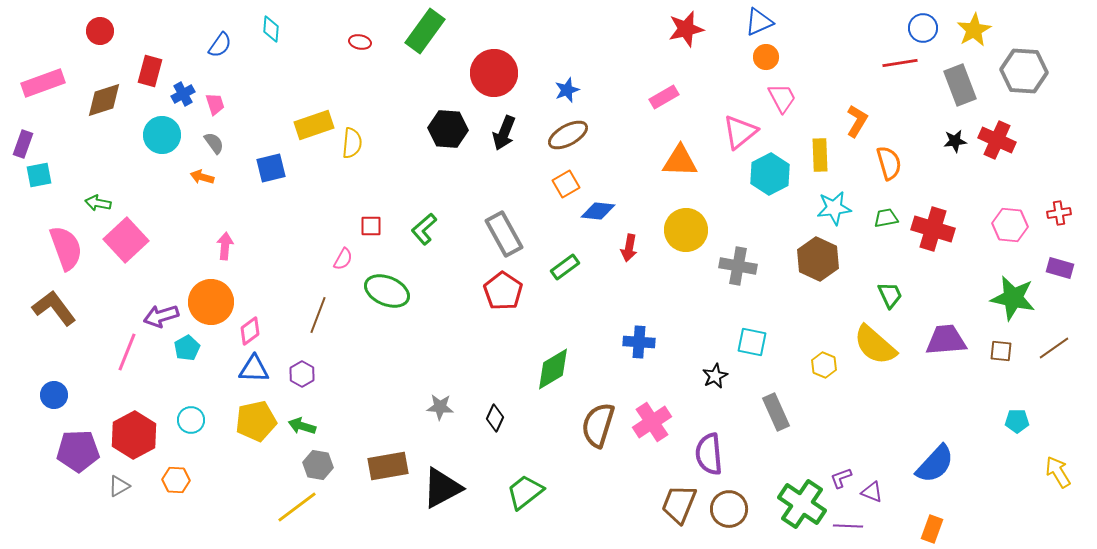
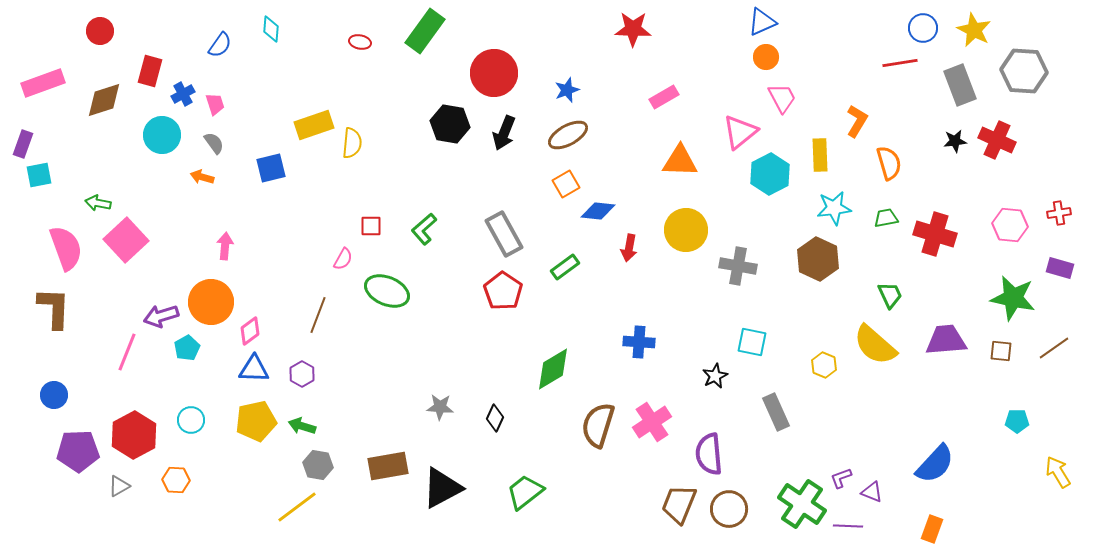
blue triangle at (759, 22): moved 3 px right
red star at (686, 29): moved 53 px left; rotated 15 degrees clockwise
yellow star at (974, 30): rotated 16 degrees counterclockwise
black hexagon at (448, 129): moved 2 px right, 5 px up; rotated 6 degrees clockwise
red cross at (933, 229): moved 2 px right, 5 px down
brown L-shape at (54, 308): rotated 39 degrees clockwise
